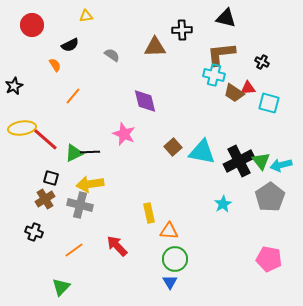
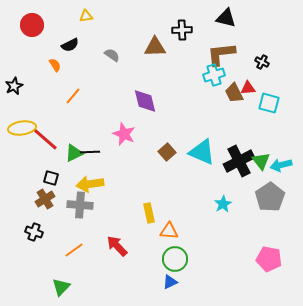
cyan cross at (214, 75): rotated 30 degrees counterclockwise
brown trapezoid at (234, 93): rotated 30 degrees clockwise
brown square at (173, 147): moved 6 px left, 5 px down
cyan triangle at (202, 152): rotated 12 degrees clockwise
gray cross at (80, 205): rotated 10 degrees counterclockwise
blue triangle at (170, 282): rotated 35 degrees clockwise
